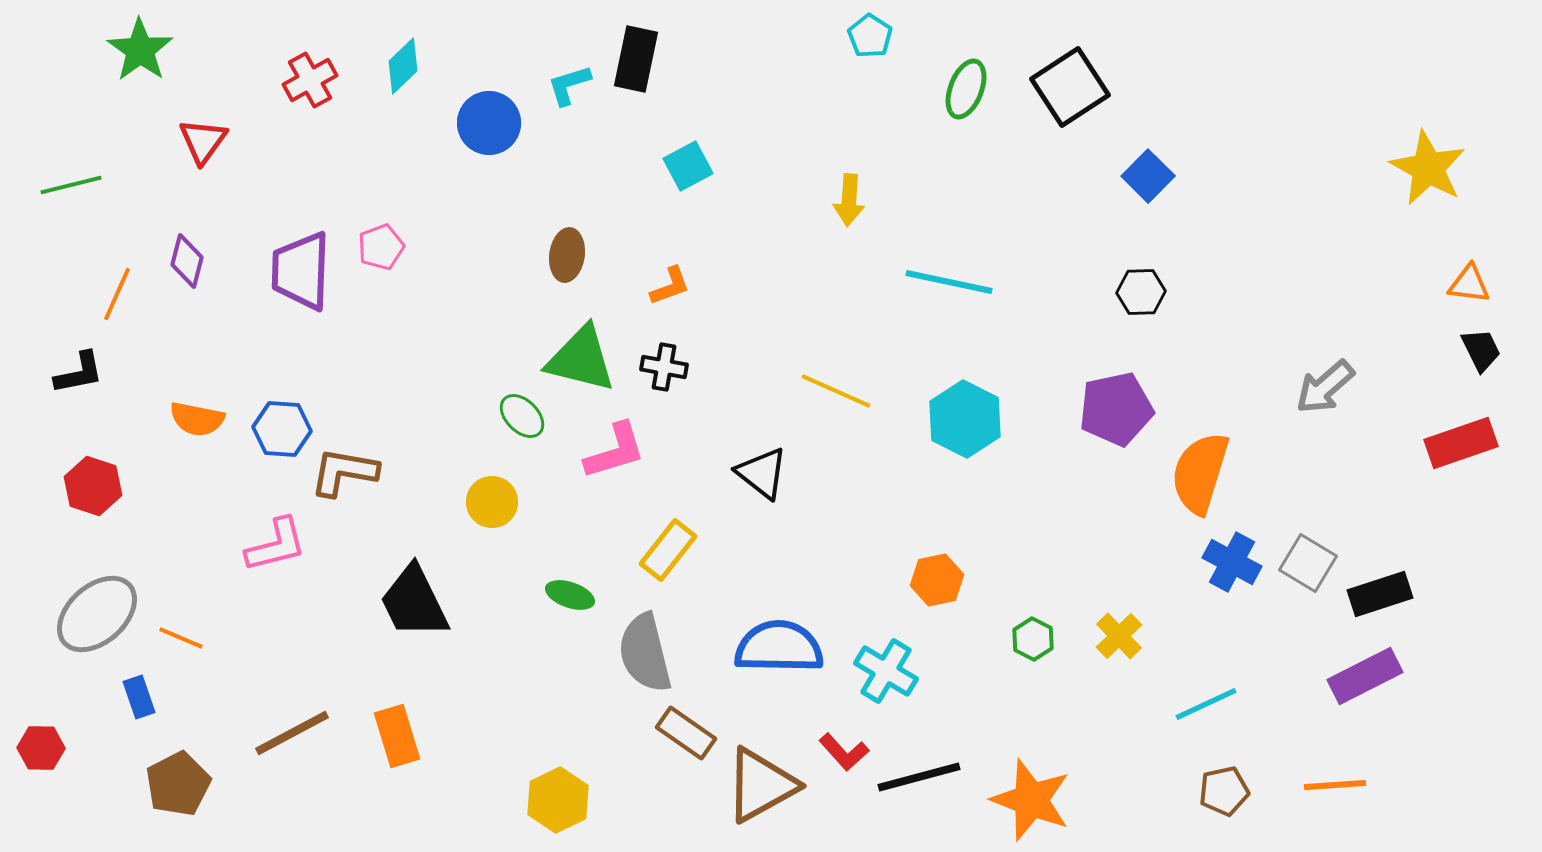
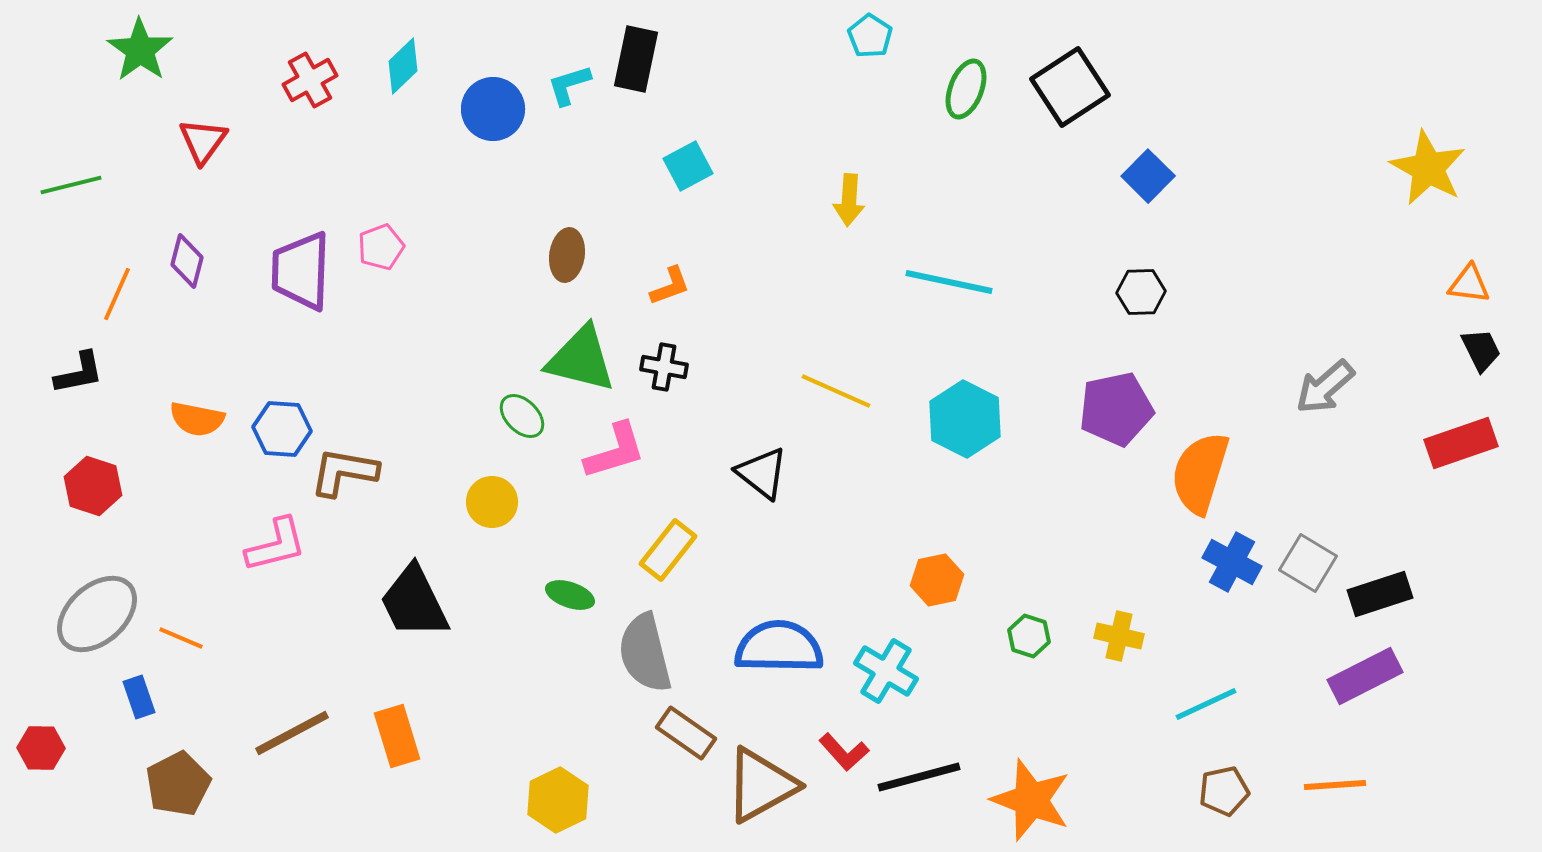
blue circle at (489, 123): moved 4 px right, 14 px up
yellow cross at (1119, 636): rotated 33 degrees counterclockwise
green hexagon at (1033, 639): moved 4 px left, 3 px up; rotated 9 degrees counterclockwise
